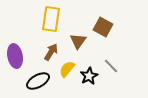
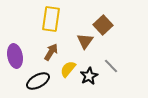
brown square: moved 2 px up; rotated 18 degrees clockwise
brown triangle: moved 7 px right
yellow semicircle: moved 1 px right
